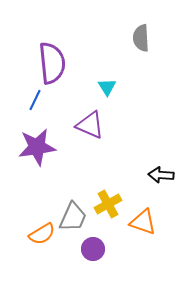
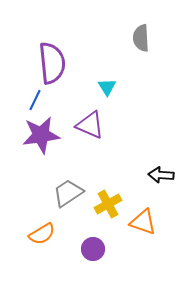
purple star: moved 4 px right, 12 px up
gray trapezoid: moved 5 px left, 24 px up; rotated 148 degrees counterclockwise
